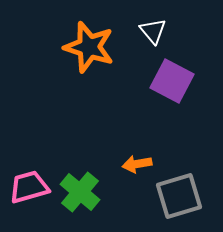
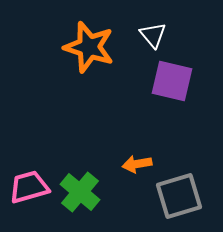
white triangle: moved 4 px down
purple square: rotated 15 degrees counterclockwise
